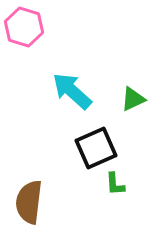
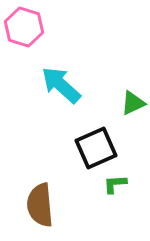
cyan arrow: moved 11 px left, 6 px up
green triangle: moved 4 px down
green L-shape: rotated 90 degrees clockwise
brown semicircle: moved 11 px right, 3 px down; rotated 12 degrees counterclockwise
